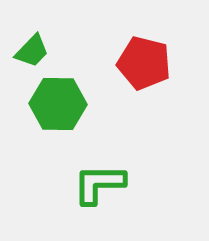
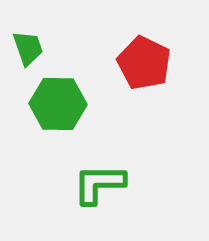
green trapezoid: moved 4 px left, 3 px up; rotated 63 degrees counterclockwise
red pentagon: rotated 12 degrees clockwise
